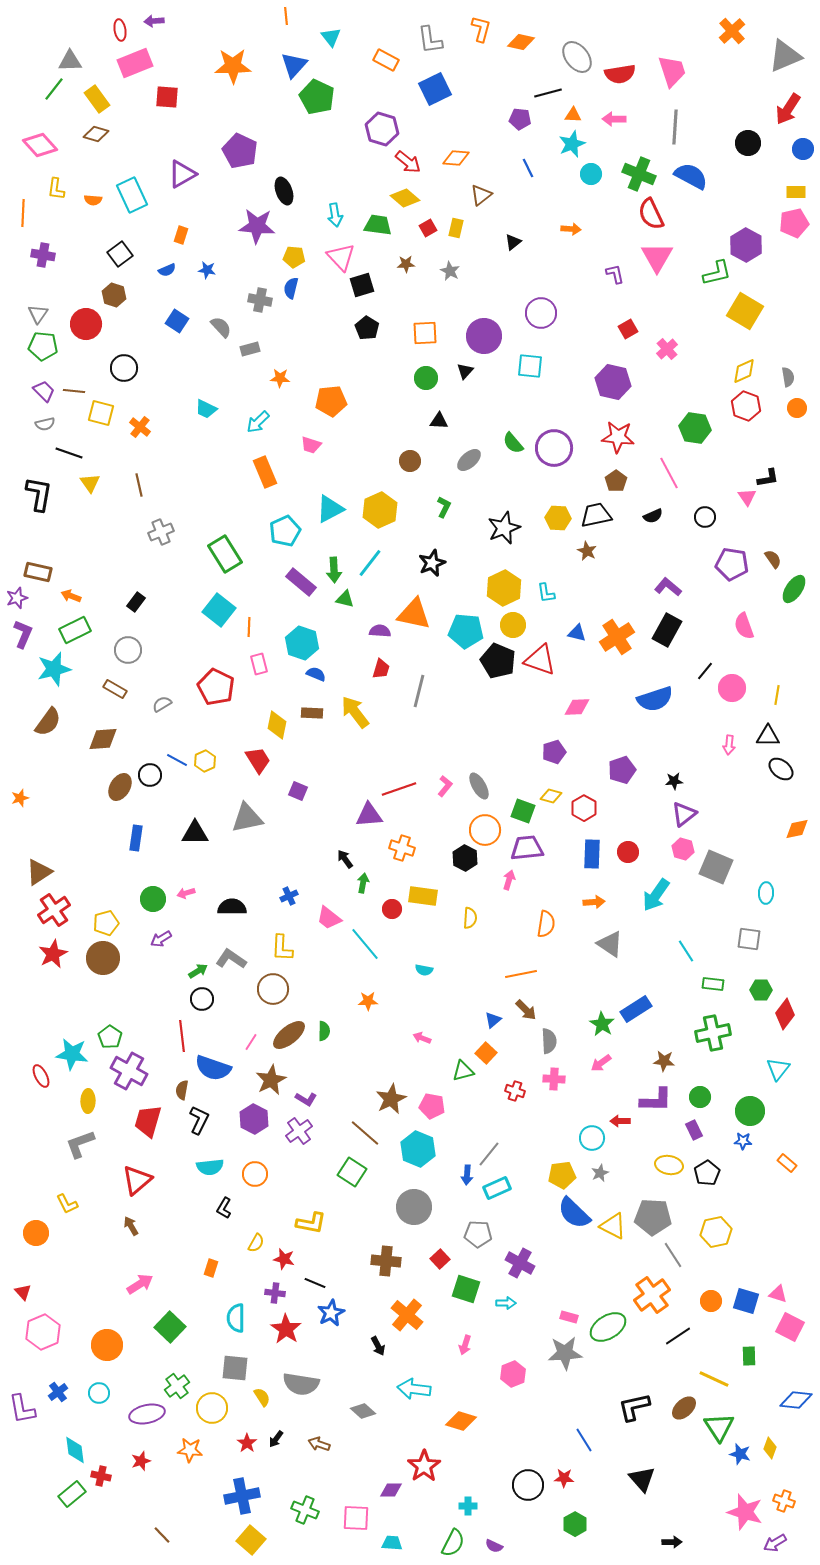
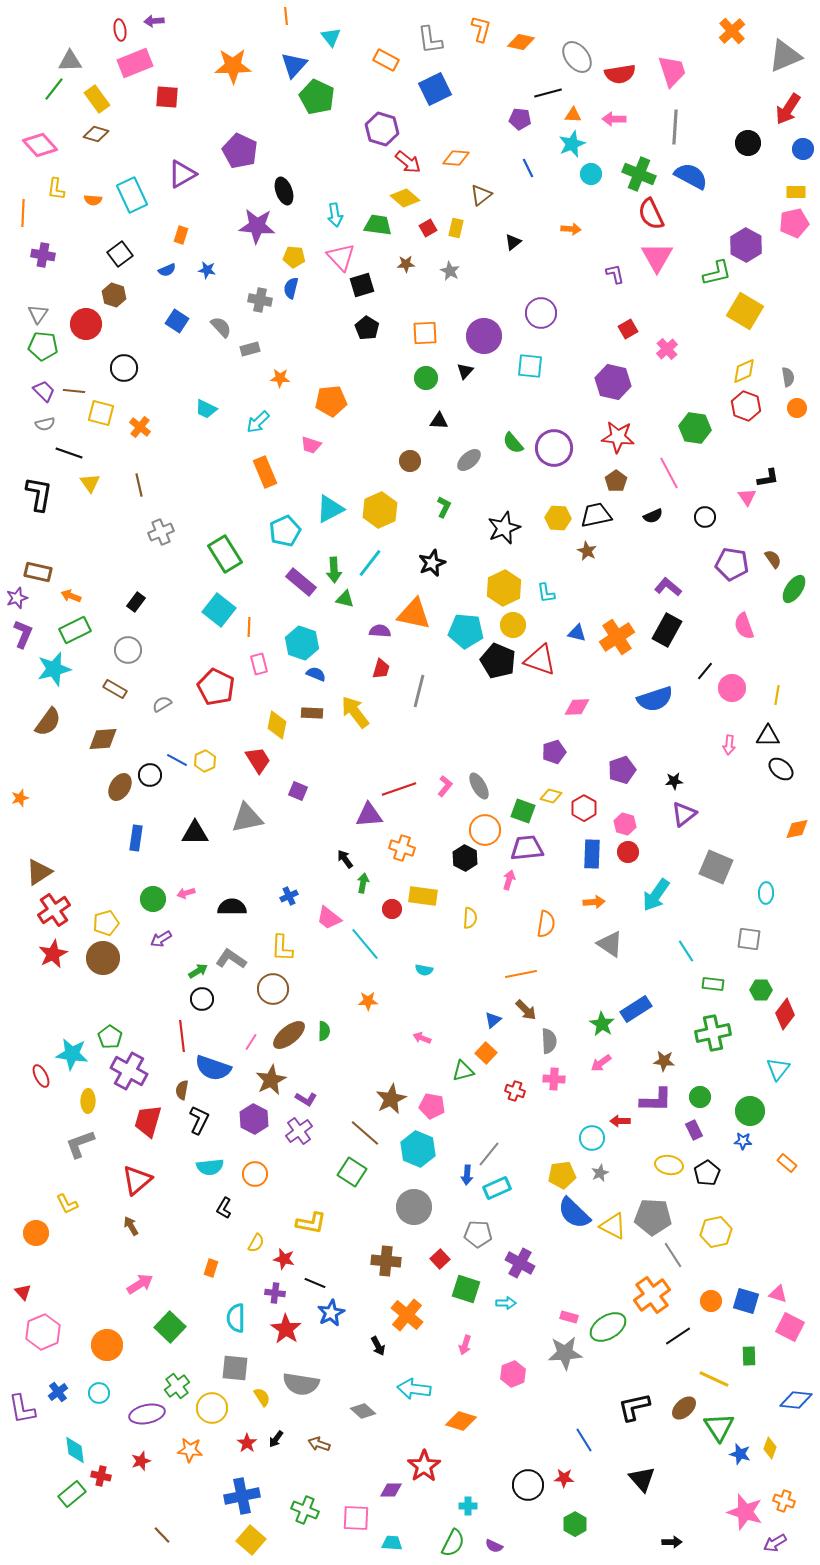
pink hexagon at (683, 849): moved 58 px left, 25 px up
